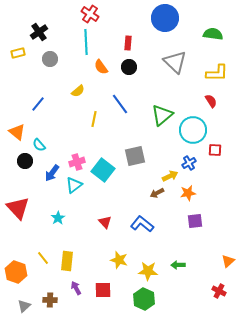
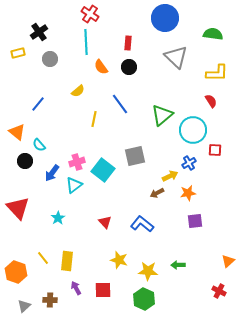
gray triangle at (175, 62): moved 1 px right, 5 px up
